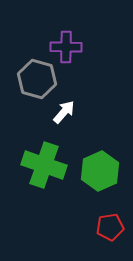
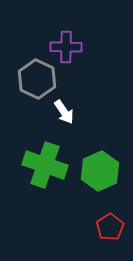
gray hexagon: rotated 9 degrees clockwise
white arrow: rotated 105 degrees clockwise
green cross: moved 1 px right
red pentagon: rotated 24 degrees counterclockwise
